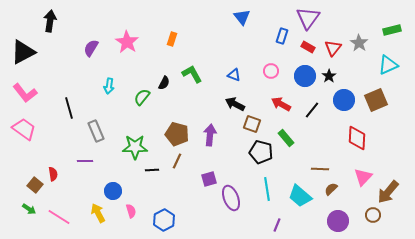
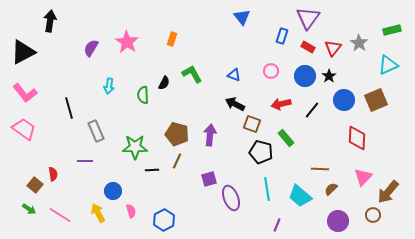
green semicircle at (142, 97): moved 1 px right, 2 px up; rotated 42 degrees counterclockwise
red arrow at (281, 104): rotated 42 degrees counterclockwise
pink line at (59, 217): moved 1 px right, 2 px up
